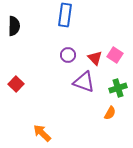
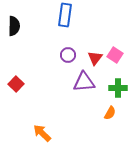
red triangle: rotated 21 degrees clockwise
purple triangle: rotated 25 degrees counterclockwise
green cross: rotated 18 degrees clockwise
